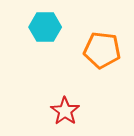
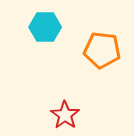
red star: moved 4 px down
